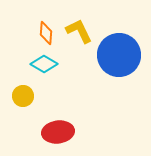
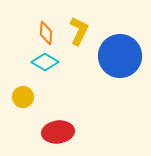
yellow L-shape: rotated 52 degrees clockwise
blue circle: moved 1 px right, 1 px down
cyan diamond: moved 1 px right, 2 px up
yellow circle: moved 1 px down
